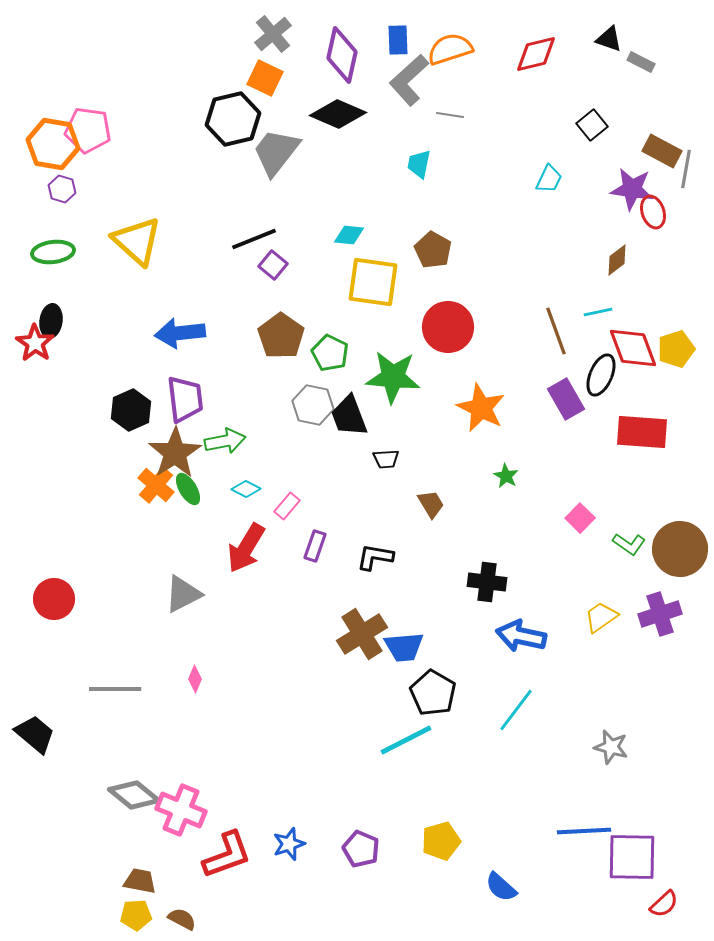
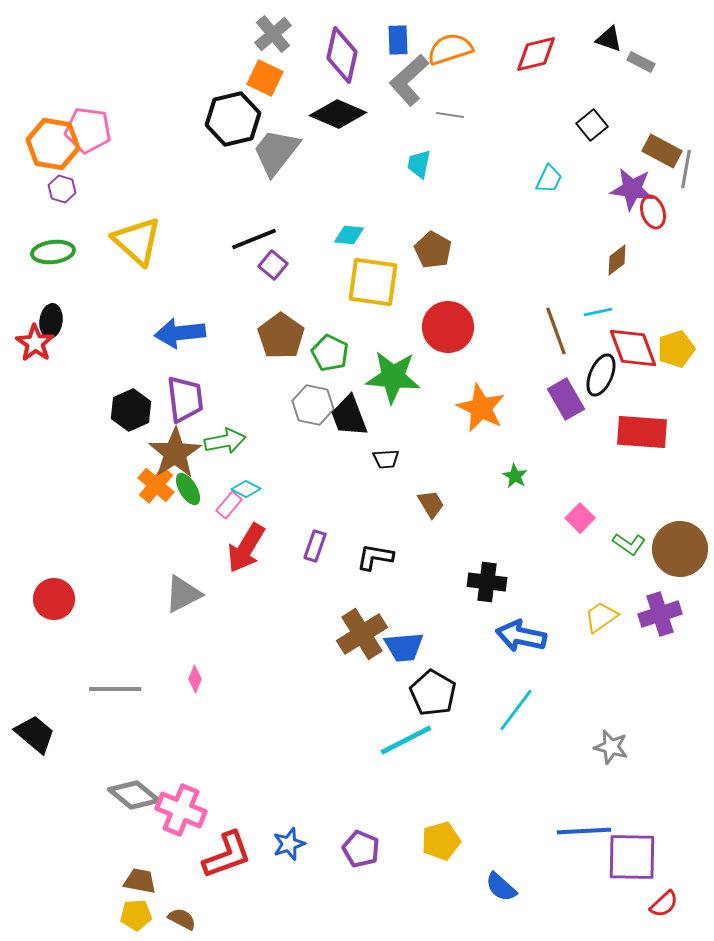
green star at (506, 476): moved 9 px right
pink rectangle at (287, 506): moved 58 px left, 1 px up
